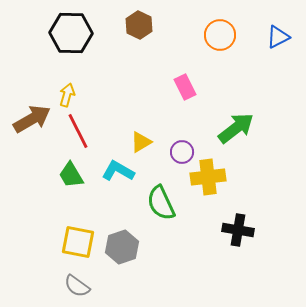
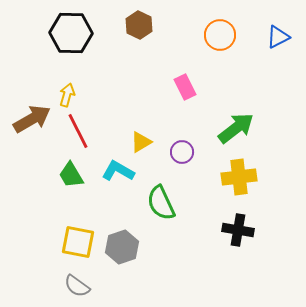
yellow cross: moved 31 px right
